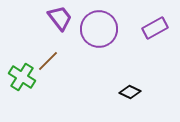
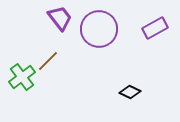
green cross: rotated 20 degrees clockwise
